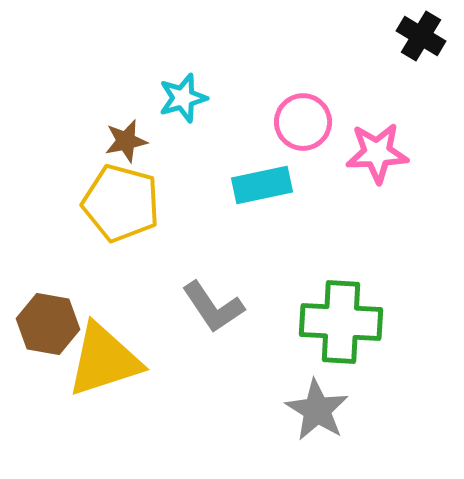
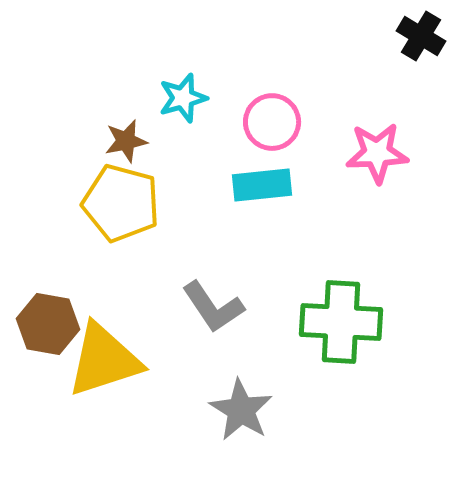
pink circle: moved 31 px left
cyan rectangle: rotated 6 degrees clockwise
gray star: moved 76 px left
